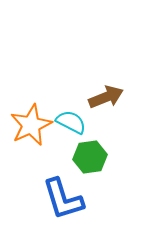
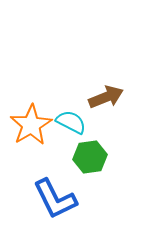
orange star: rotated 6 degrees counterclockwise
blue L-shape: moved 8 px left; rotated 9 degrees counterclockwise
